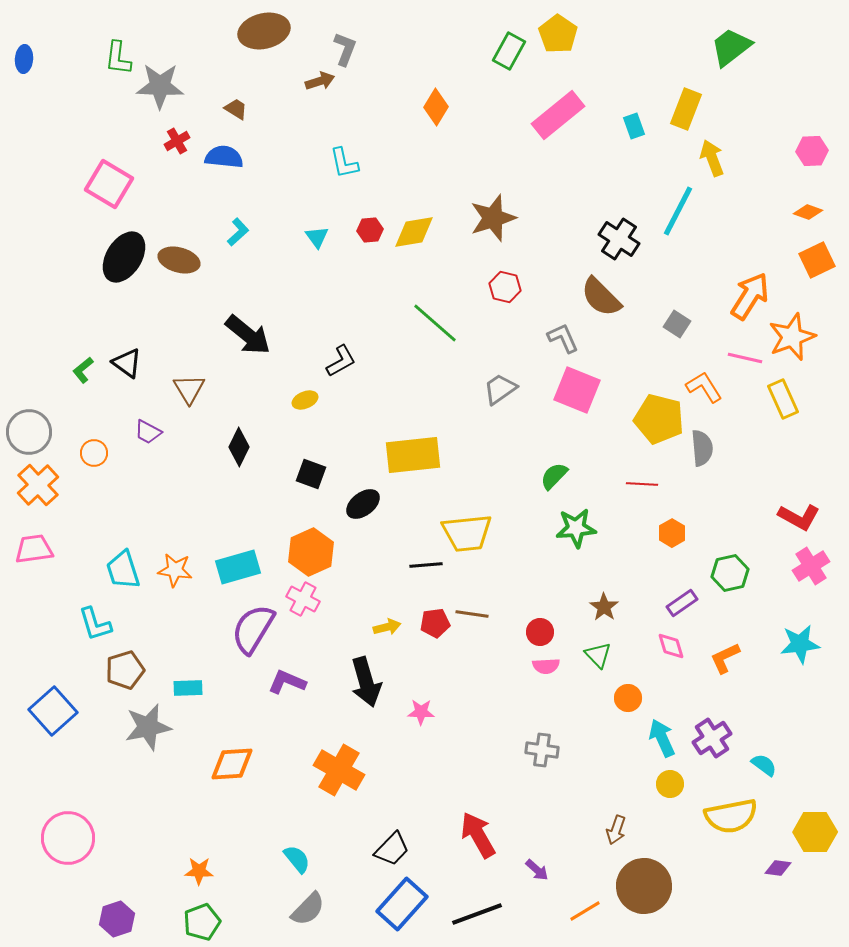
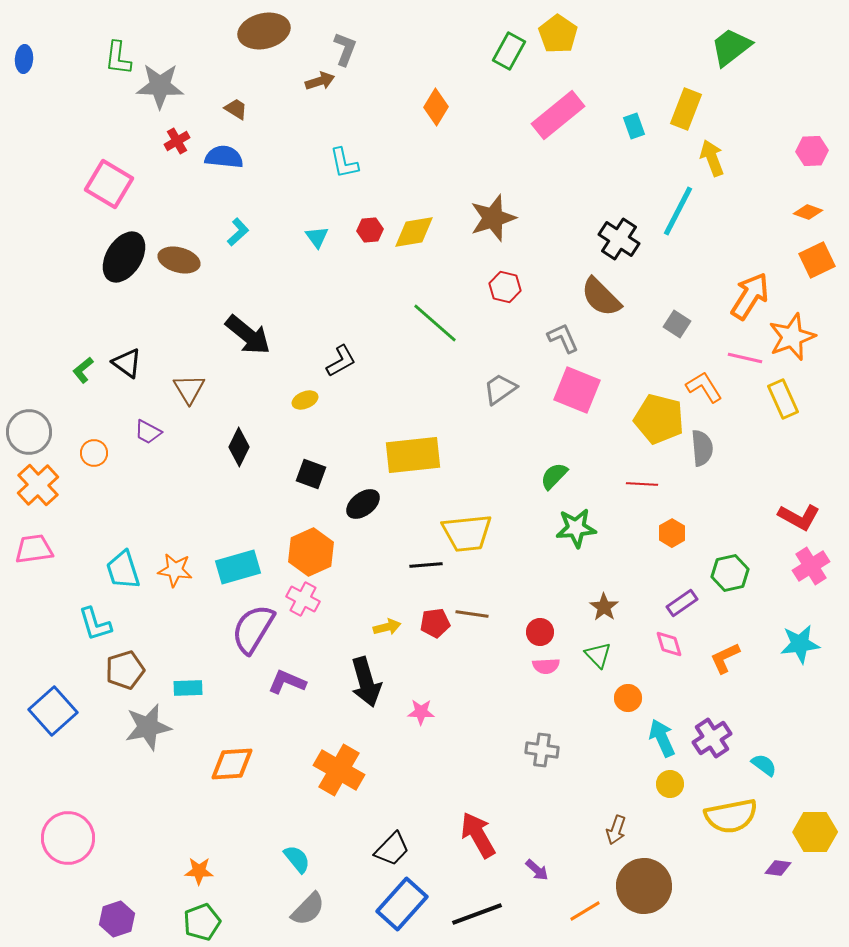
pink diamond at (671, 646): moved 2 px left, 2 px up
